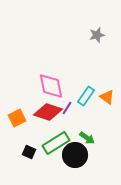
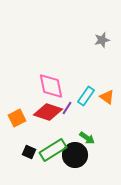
gray star: moved 5 px right, 5 px down
green rectangle: moved 3 px left, 7 px down
